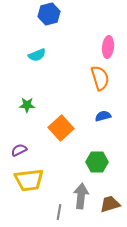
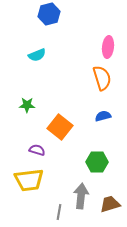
orange semicircle: moved 2 px right
orange square: moved 1 px left, 1 px up; rotated 10 degrees counterclockwise
purple semicircle: moved 18 px right; rotated 42 degrees clockwise
